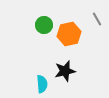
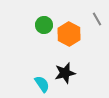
orange hexagon: rotated 20 degrees counterclockwise
black star: moved 2 px down
cyan semicircle: rotated 30 degrees counterclockwise
